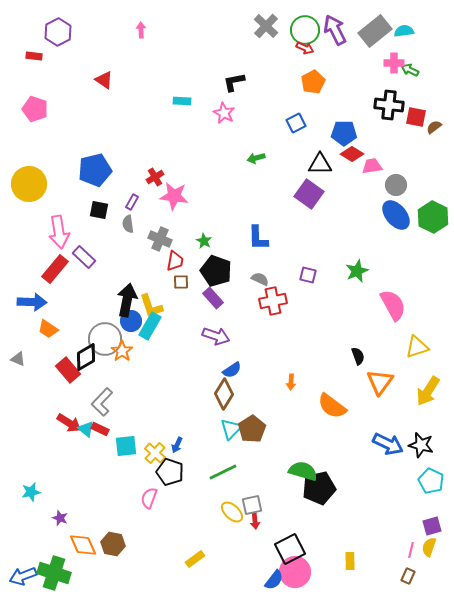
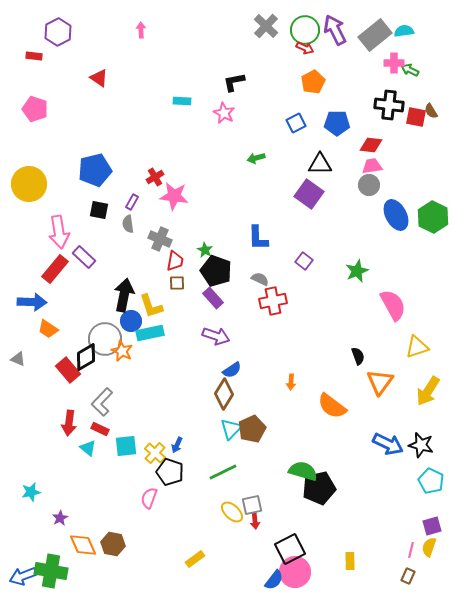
gray rectangle at (375, 31): moved 4 px down
red triangle at (104, 80): moved 5 px left, 2 px up
brown semicircle at (434, 127): moved 3 px left, 16 px up; rotated 84 degrees counterclockwise
blue pentagon at (344, 133): moved 7 px left, 10 px up
red diamond at (352, 154): moved 19 px right, 9 px up; rotated 25 degrees counterclockwise
gray circle at (396, 185): moved 27 px left
blue ellipse at (396, 215): rotated 12 degrees clockwise
green star at (204, 241): moved 1 px right, 9 px down
purple square at (308, 275): moved 4 px left, 14 px up; rotated 24 degrees clockwise
brown square at (181, 282): moved 4 px left, 1 px down
black arrow at (127, 300): moved 3 px left, 5 px up
cyan rectangle at (150, 326): moved 7 px down; rotated 48 degrees clockwise
orange star at (122, 351): rotated 10 degrees counterclockwise
red arrow at (69, 423): rotated 65 degrees clockwise
cyan triangle at (86, 429): moved 2 px right, 19 px down
brown pentagon at (252, 429): rotated 8 degrees clockwise
purple star at (60, 518): rotated 21 degrees clockwise
green cross at (54, 573): moved 3 px left, 2 px up; rotated 8 degrees counterclockwise
